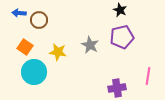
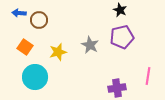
yellow star: rotated 24 degrees counterclockwise
cyan circle: moved 1 px right, 5 px down
